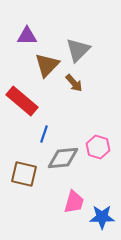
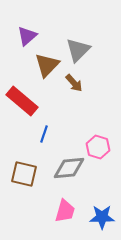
purple triangle: rotated 40 degrees counterclockwise
gray diamond: moved 6 px right, 10 px down
pink trapezoid: moved 9 px left, 9 px down
